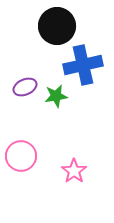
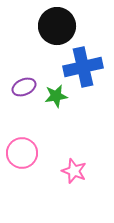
blue cross: moved 2 px down
purple ellipse: moved 1 px left
pink circle: moved 1 px right, 3 px up
pink star: rotated 15 degrees counterclockwise
